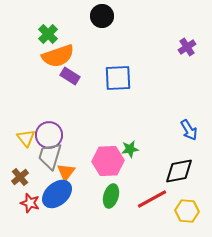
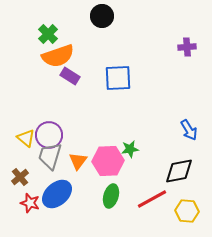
purple cross: rotated 30 degrees clockwise
yellow triangle: rotated 12 degrees counterclockwise
orange triangle: moved 12 px right, 11 px up
